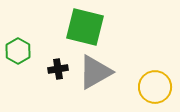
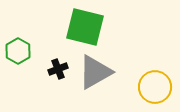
black cross: rotated 12 degrees counterclockwise
